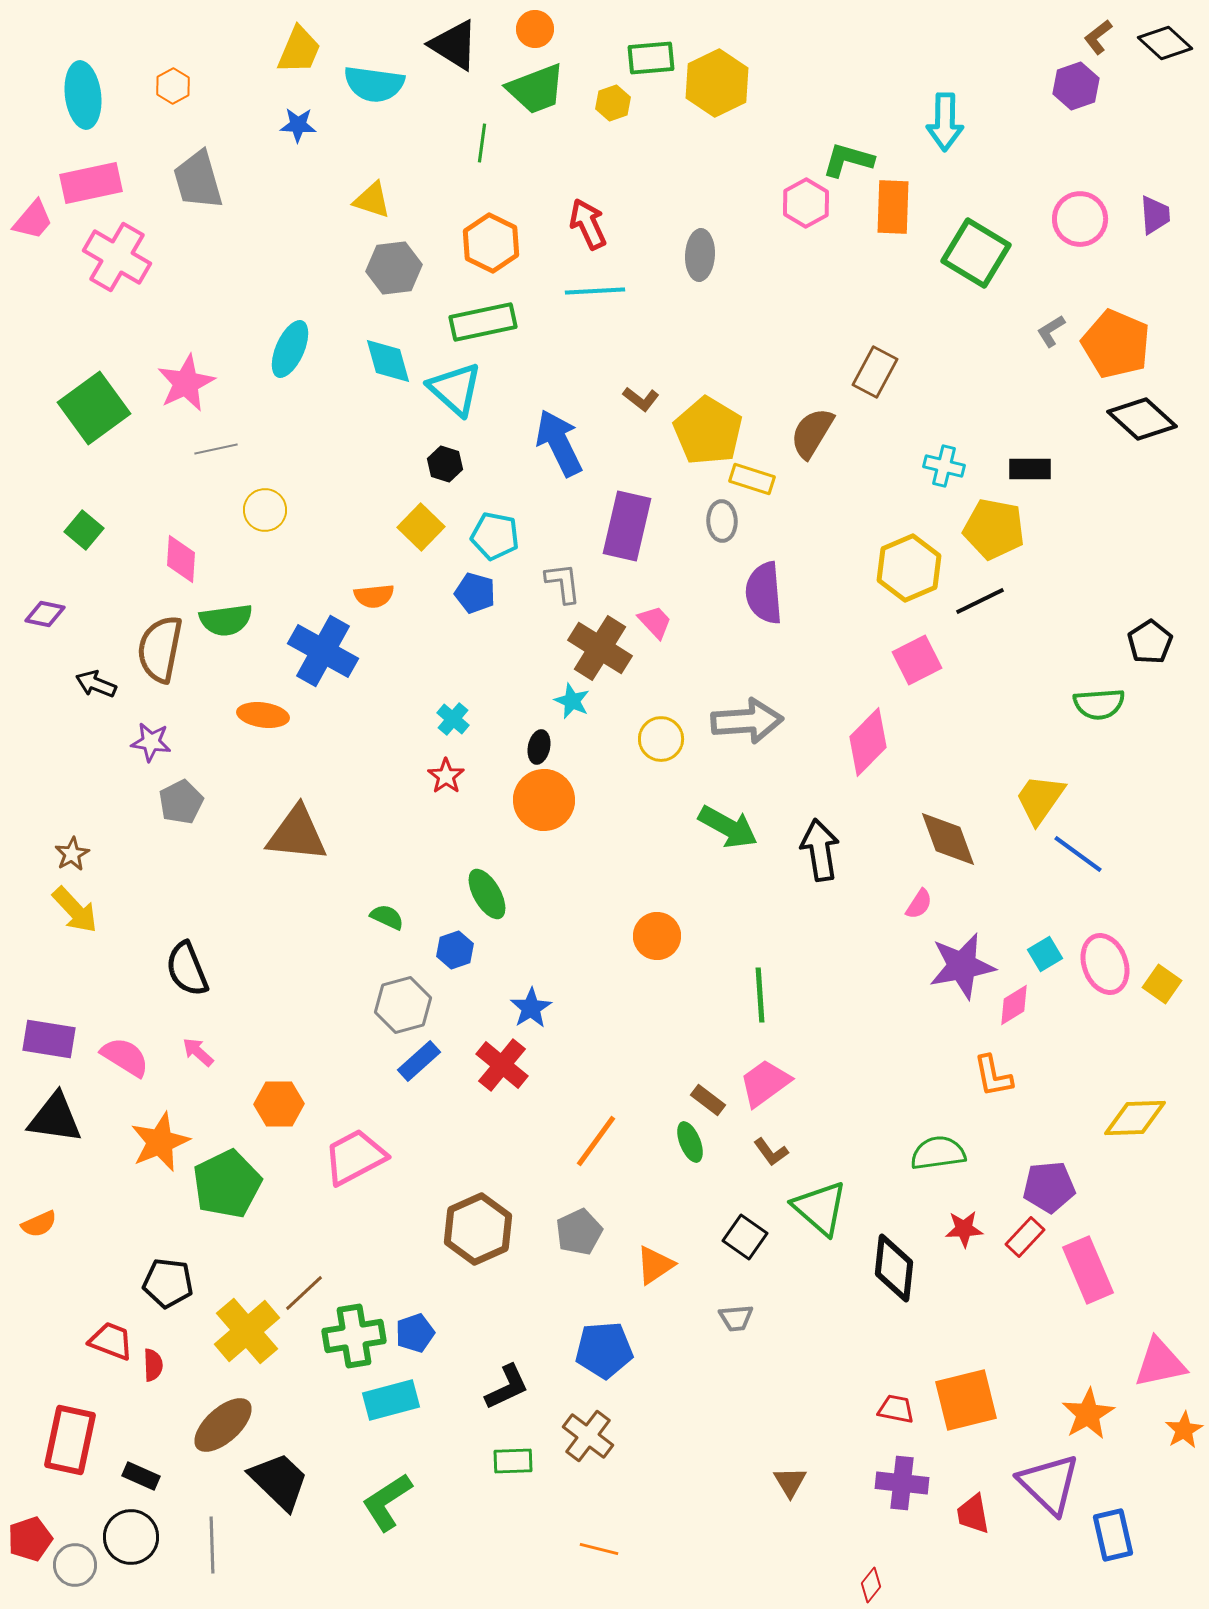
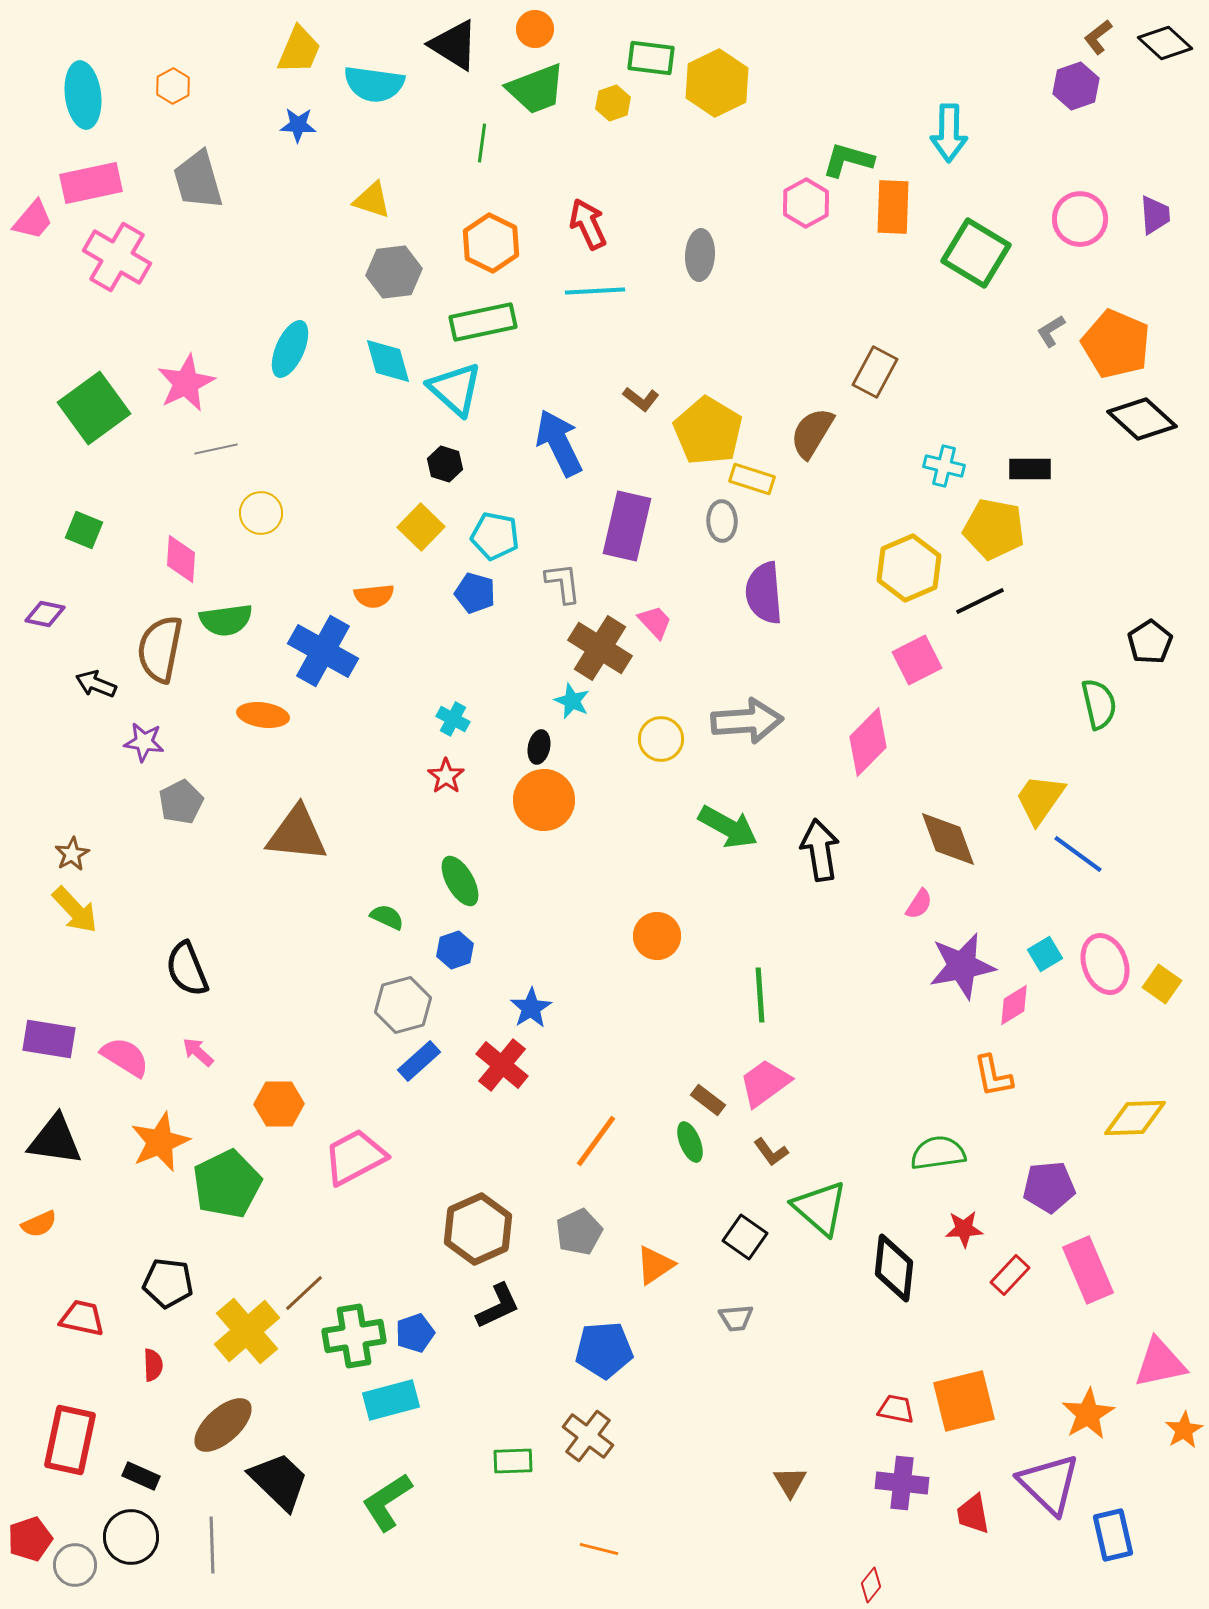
green rectangle at (651, 58): rotated 12 degrees clockwise
cyan arrow at (945, 122): moved 4 px right, 11 px down
gray hexagon at (394, 268): moved 4 px down
yellow circle at (265, 510): moved 4 px left, 3 px down
green square at (84, 530): rotated 18 degrees counterclockwise
green semicircle at (1099, 704): rotated 99 degrees counterclockwise
cyan cross at (453, 719): rotated 12 degrees counterclockwise
purple star at (151, 742): moved 7 px left
green ellipse at (487, 894): moved 27 px left, 13 px up
black triangle at (55, 1118): moved 22 px down
red rectangle at (1025, 1237): moved 15 px left, 38 px down
red trapezoid at (111, 1341): moved 29 px left, 23 px up; rotated 9 degrees counterclockwise
black L-shape at (507, 1387): moved 9 px left, 81 px up
orange square at (966, 1400): moved 2 px left, 1 px down
